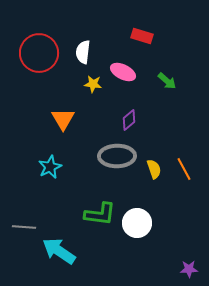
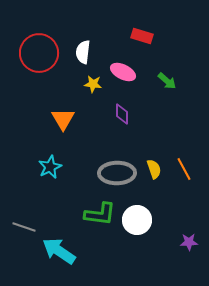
purple diamond: moved 7 px left, 6 px up; rotated 50 degrees counterclockwise
gray ellipse: moved 17 px down
white circle: moved 3 px up
gray line: rotated 15 degrees clockwise
purple star: moved 27 px up
